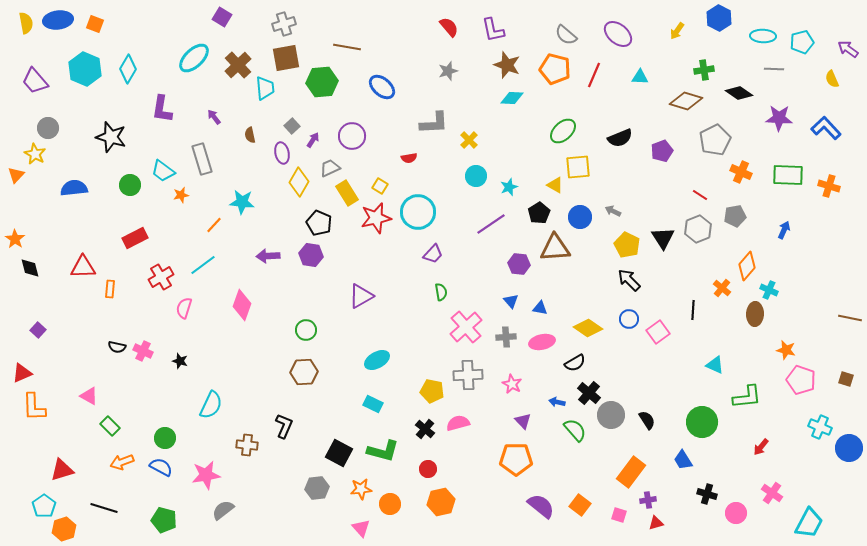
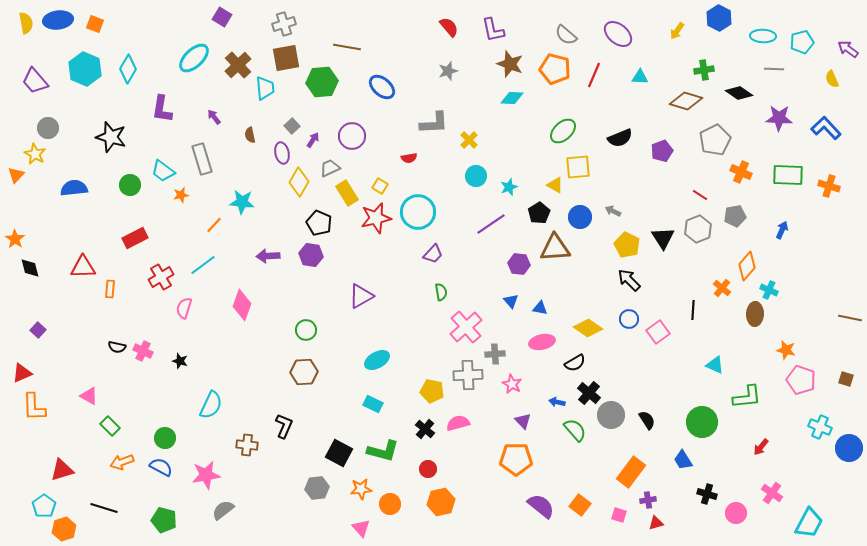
brown star at (507, 65): moved 3 px right, 1 px up
blue arrow at (784, 230): moved 2 px left
gray cross at (506, 337): moved 11 px left, 17 px down
